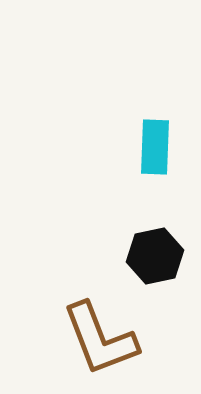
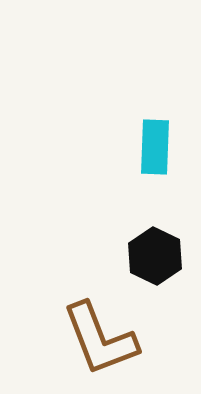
black hexagon: rotated 22 degrees counterclockwise
